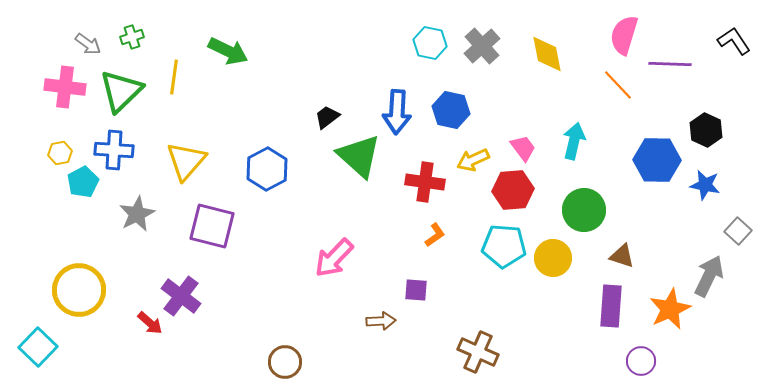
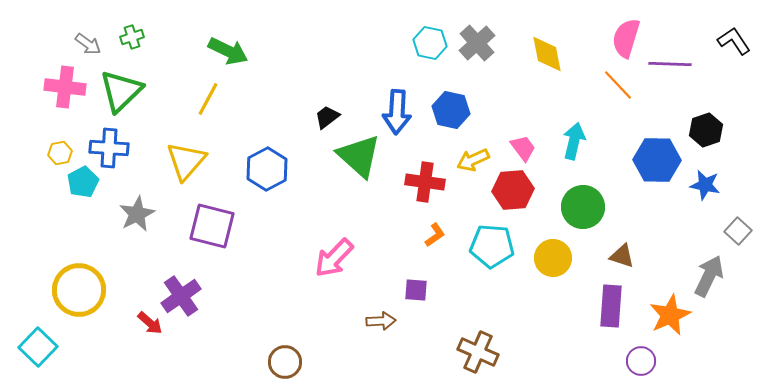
pink semicircle at (624, 35): moved 2 px right, 3 px down
gray cross at (482, 46): moved 5 px left, 3 px up
yellow line at (174, 77): moved 34 px right, 22 px down; rotated 20 degrees clockwise
black hexagon at (706, 130): rotated 16 degrees clockwise
blue cross at (114, 150): moved 5 px left, 2 px up
green circle at (584, 210): moved 1 px left, 3 px up
cyan pentagon at (504, 246): moved 12 px left
purple cross at (181, 296): rotated 18 degrees clockwise
orange star at (670, 309): moved 6 px down
